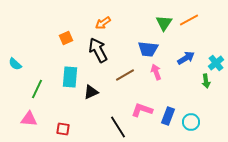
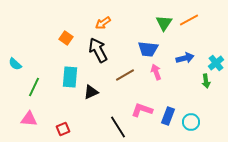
orange square: rotated 32 degrees counterclockwise
blue arrow: moved 1 px left; rotated 18 degrees clockwise
green line: moved 3 px left, 2 px up
red square: rotated 32 degrees counterclockwise
